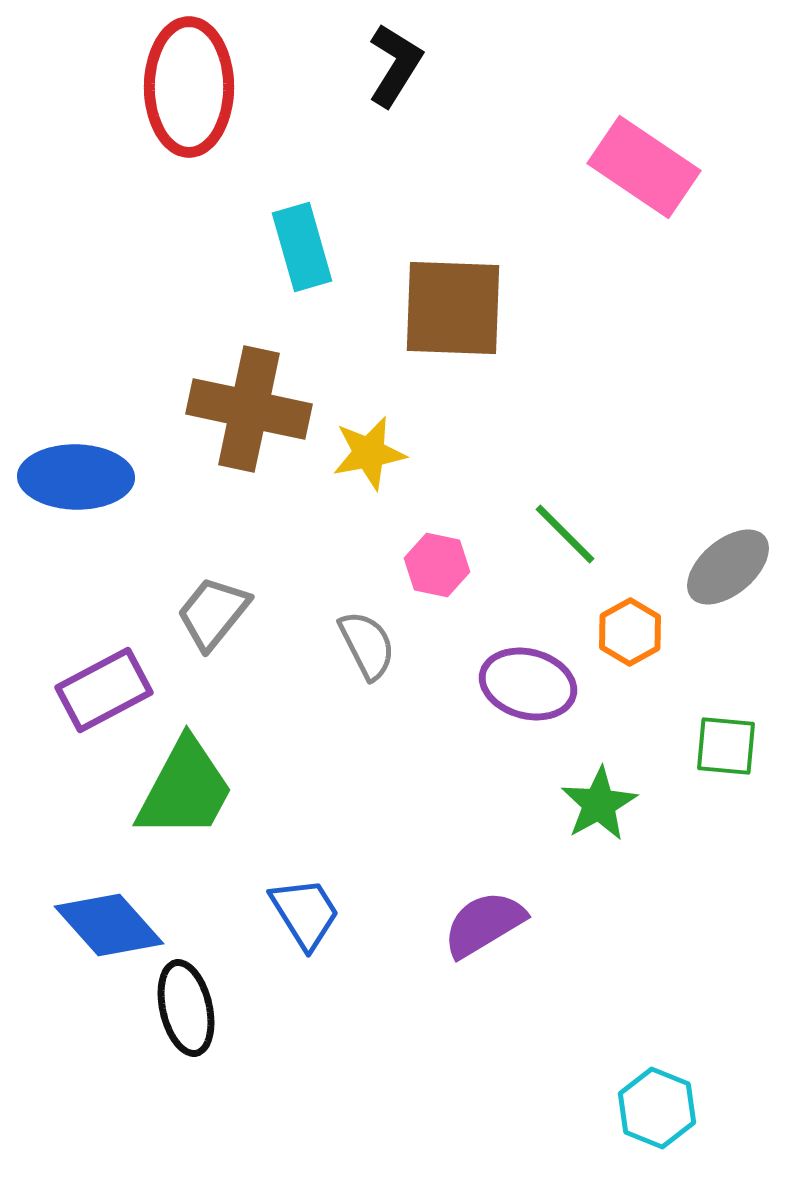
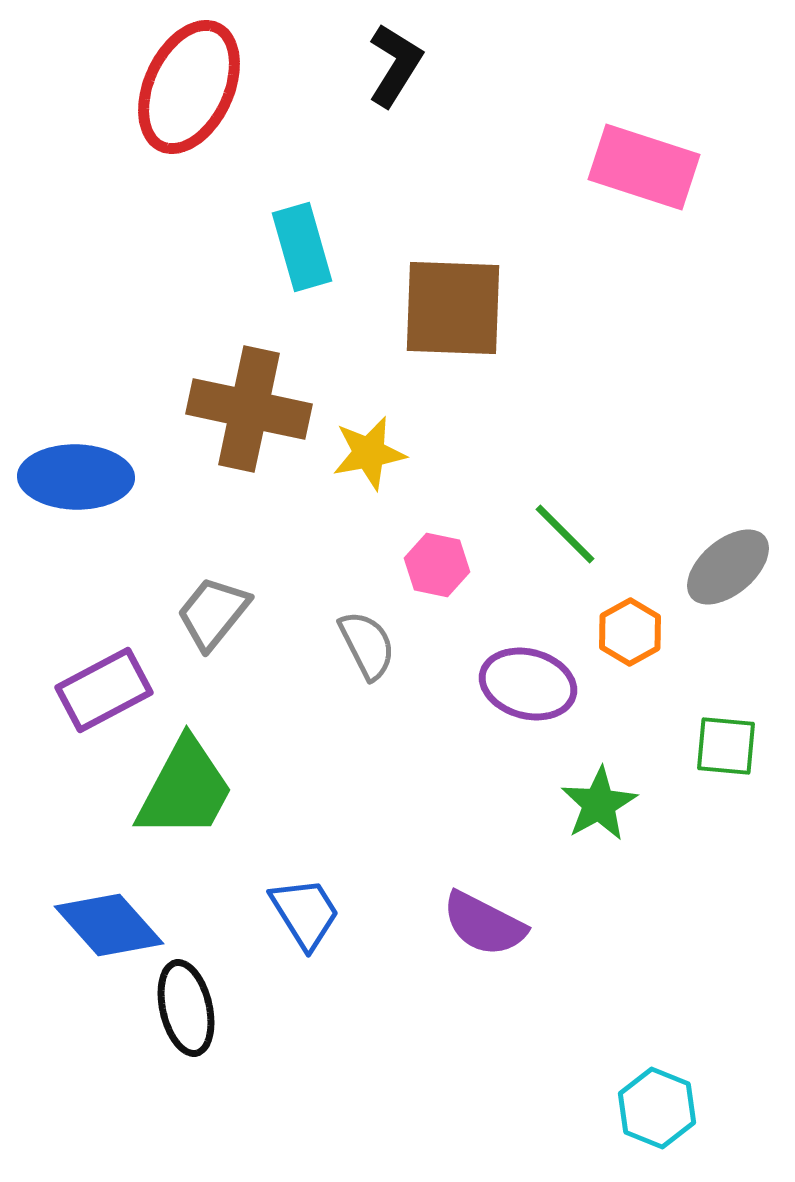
red ellipse: rotated 25 degrees clockwise
pink rectangle: rotated 16 degrees counterclockwise
purple semicircle: rotated 122 degrees counterclockwise
